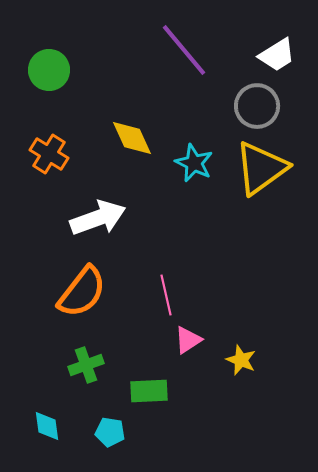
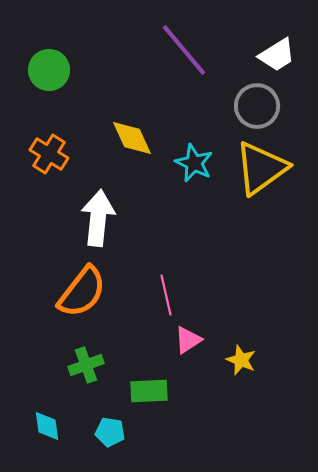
white arrow: rotated 64 degrees counterclockwise
